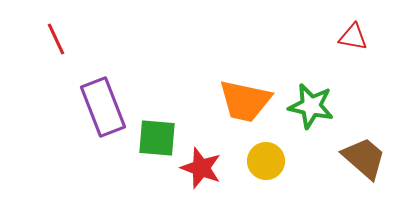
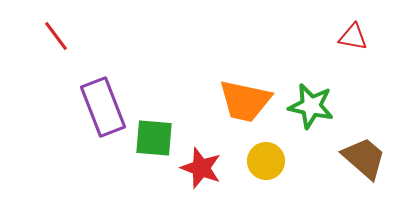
red line: moved 3 px up; rotated 12 degrees counterclockwise
green square: moved 3 px left
